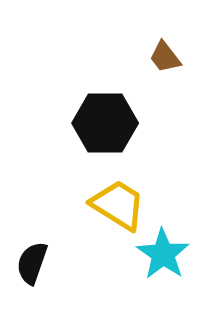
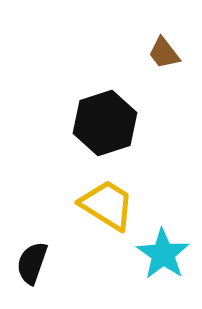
brown trapezoid: moved 1 px left, 4 px up
black hexagon: rotated 18 degrees counterclockwise
yellow trapezoid: moved 11 px left
